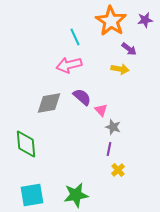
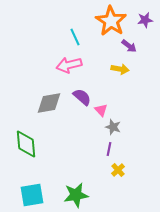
purple arrow: moved 3 px up
